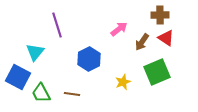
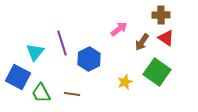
brown cross: moved 1 px right
purple line: moved 5 px right, 18 px down
green square: rotated 32 degrees counterclockwise
yellow star: moved 2 px right
